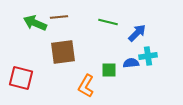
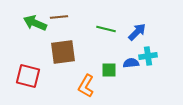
green line: moved 2 px left, 7 px down
blue arrow: moved 1 px up
red square: moved 7 px right, 2 px up
